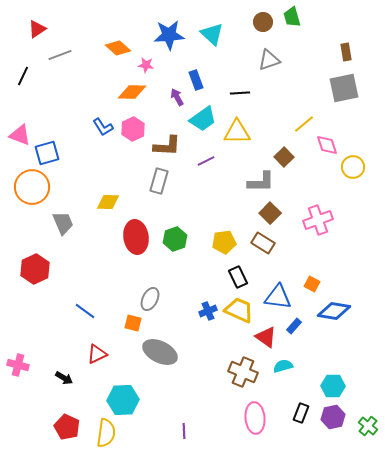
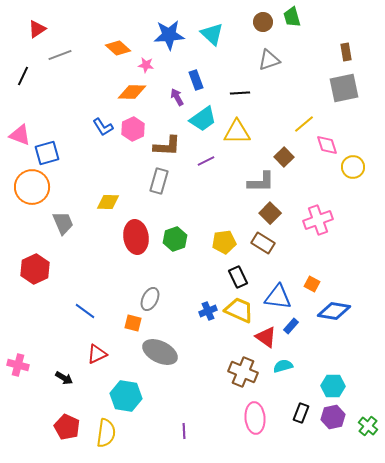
blue rectangle at (294, 326): moved 3 px left
cyan hexagon at (123, 400): moved 3 px right, 4 px up; rotated 12 degrees clockwise
